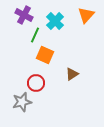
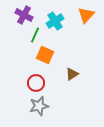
cyan cross: rotated 12 degrees clockwise
gray star: moved 17 px right, 4 px down
